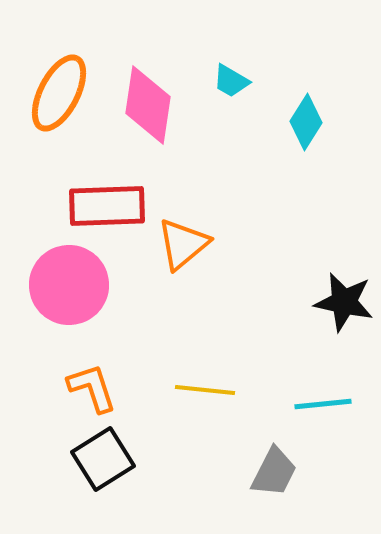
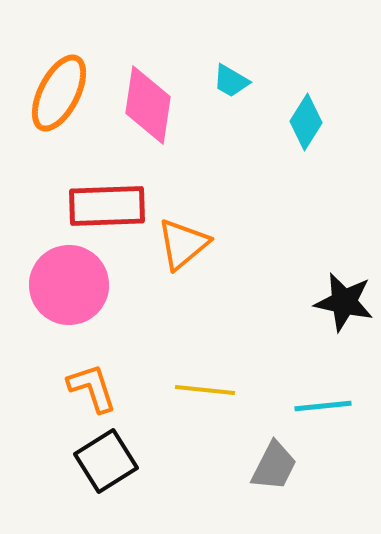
cyan line: moved 2 px down
black square: moved 3 px right, 2 px down
gray trapezoid: moved 6 px up
